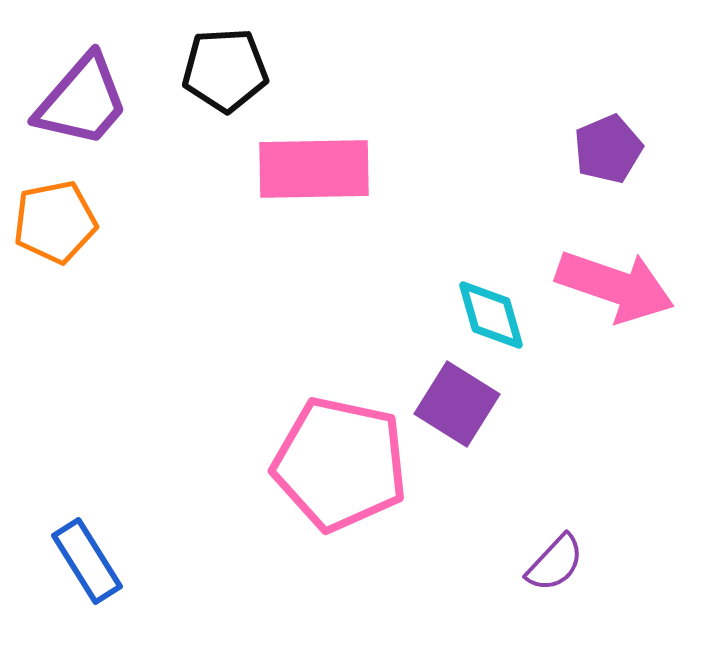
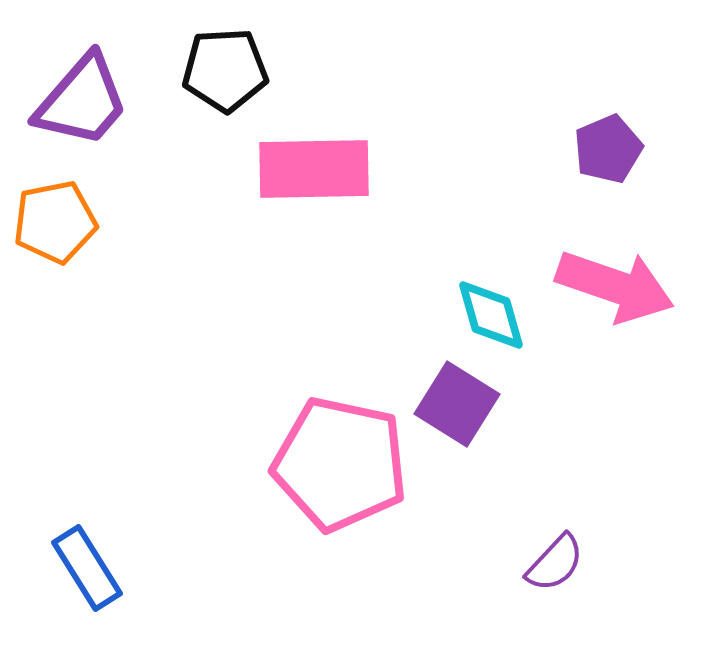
blue rectangle: moved 7 px down
